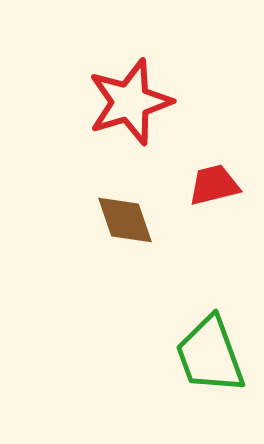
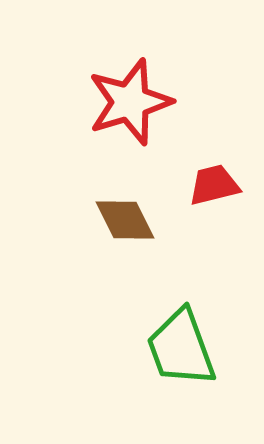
brown diamond: rotated 8 degrees counterclockwise
green trapezoid: moved 29 px left, 7 px up
